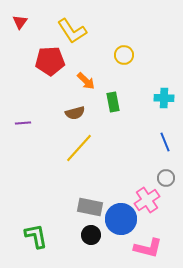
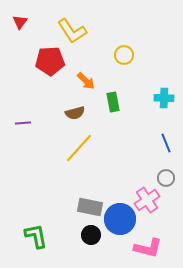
blue line: moved 1 px right, 1 px down
blue circle: moved 1 px left
